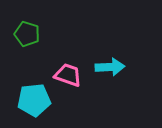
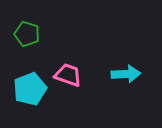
cyan arrow: moved 16 px right, 7 px down
cyan pentagon: moved 4 px left, 11 px up; rotated 16 degrees counterclockwise
